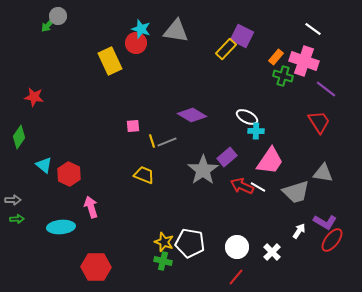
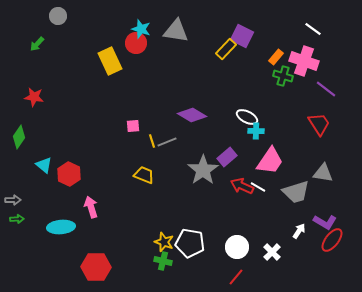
green arrow at (48, 25): moved 11 px left, 19 px down
red trapezoid at (319, 122): moved 2 px down
